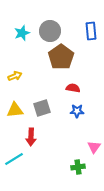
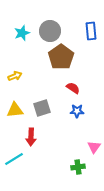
red semicircle: rotated 24 degrees clockwise
